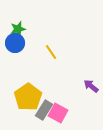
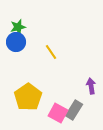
green star: moved 2 px up
blue circle: moved 1 px right, 1 px up
purple arrow: rotated 42 degrees clockwise
gray rectangle: moved 30 px right
